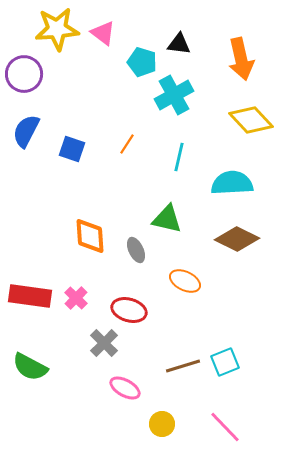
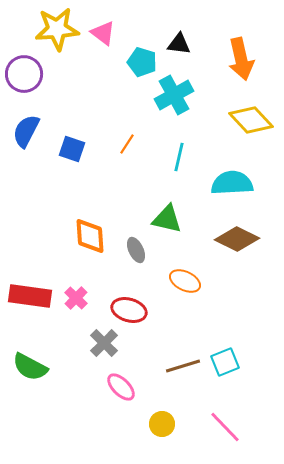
pink ellipse: moved 4 px left, 1 px up; rotated 16 degrees clockwise
